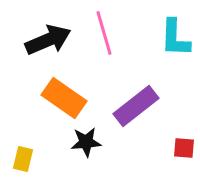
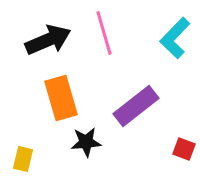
cyan L-shape: rotated 42 degrees clockwise
orange rectangle: moved 3 px left; rotated 39 degrees clockwise
red square: moved 1 px down; rotated 15 degrees clockwise
